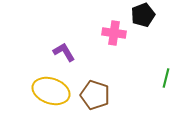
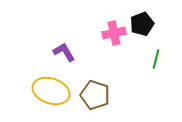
black pentagon: moved 1 px left, 9 px down
pink cross: rotated 20 degrees counterclockwise
green line: moved 10 px left, 19 px up
